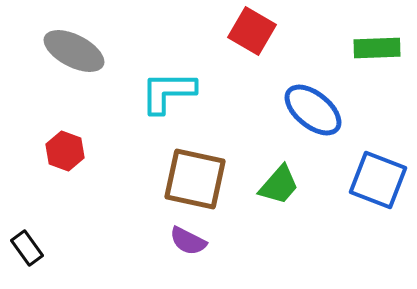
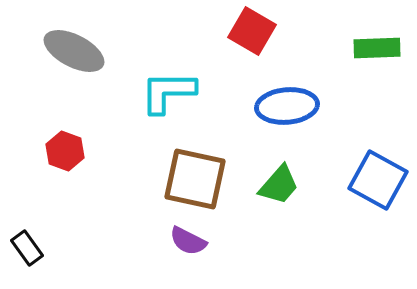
blue ellipse: moved 26 px left, 4 px up; rotated 44 degrees counterclockwise
blue square: rotated 8 degrees clockwise
